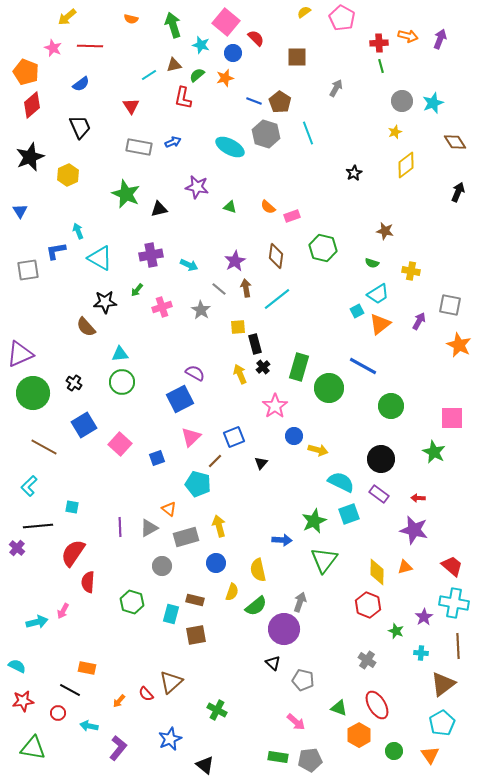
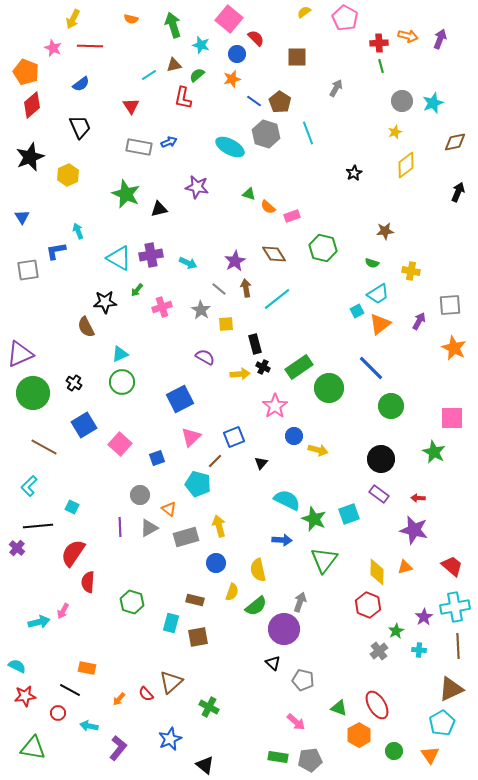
yellow arrow at (67, 17): moved 6 px right, 2 px down; rotated 24 degrees counterclockwise
pink pentagon at (342, 18): moved 3 px right
pink square at (226, 22): moved 3 px right, 3 px up
blue circle at (233, 53): moved 4 px right, 1 px down
orange star at (225, 78): moved 7 px right, 1 px down
blue line at (254, 101): rotated 14 degrees clockwise
blue arrow at (173, 142): moved 4 px left
brown diamond at (455, 142): rotated 70 degrees counterclockwise
green triangle at (230, 207): moved 19 px right, 13 px up
blue triangle at (20, 211): moved 2 px right, 6 px down
brown star at (385, 231): rotated 18 degrees counterclockwise
brown diamond at (276, 256): moved 2 px left, 2 px up; rotated 40 degrees counterclockwise
cyan triangle at (100, 258): moved 19 px right
cyan arrow at (189, 265): moved 1 px left, 2 px up
gray square at (450, 305): rotated 15 degrees counterclockwise
brown semicircle at (86, 327): rotated 15 degrees clockwise
yellow square at (238, 327): moved 12 px left, 3 px up
orange star at (459, 345): moved 5 px left, 3 px down
cyan triangle at (120, 354): rotated 18 degrees counterclockwise
blue line at (363, 366): moved 8 px right, 2 px down; rotated 16 degrees clockwise
black cross at (263, 367): rotated 24 degrees counterclockwise
green rectangle at (299, 367): rotated 40 degrees clockwise
purple semicircle at (195, 373): moved 10 px right, 16 px up
yellow arrow at (240, 374): rotated 108 degrees clockwise
cyan semicircle at (341, 482): moved 54 px left, 18 px down
cyan square at (72, 507): rotated 16 degrees clockwise
green star at (314, 521): moved 2 px up; rotated 25 degrees counterclockwise
gray circle at (162, 566): moved 22 px left, 71 px up
cyan cross at (454, 603): moved 1 px right, 4 px down; rotated 20 degrees counterclockwise
cyan rectangle at (171, 614): moved 9 px down
cyan arrow at (37, 622): moved 2 px right
green star at (396, 631): rotated 21 degrees clockwise
brown square at (196, 635): moved 2 px right, 2 px down
cyan cross at (421, 653): moved 2 px left, 3 px up
gray cross at (367, 660): moved 12 px right, 9 px up; rotated 18 degrees clockwise
brown triangle at (443, 684): moved 8 px right, 5 px down; rotated 12 degrees clockwise
red star at (23, 701): moved 2 px right, 5 px up
orange arrow at (119, 701): moved 2 px up
green cross at (217, 710): moved 8 px left, 3 px up
